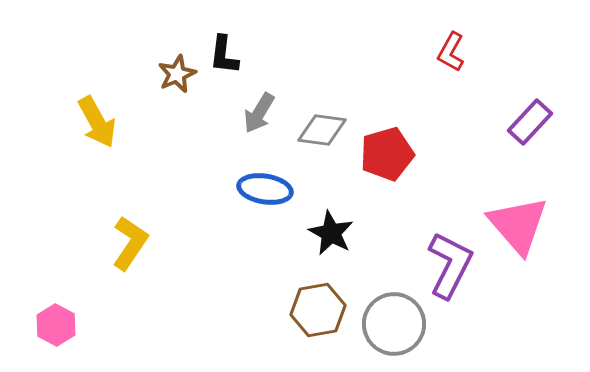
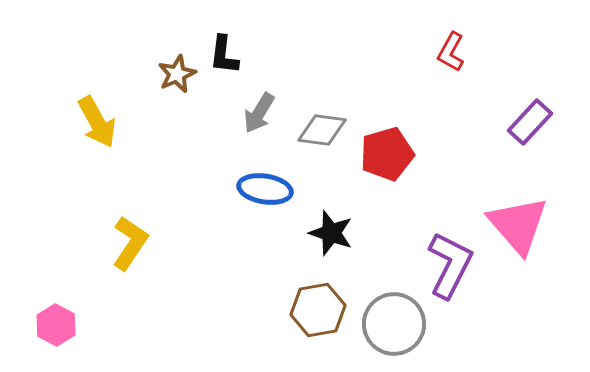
black star: rotated 9 degrees counterclockwise
